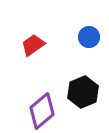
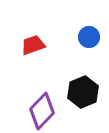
red trapezoid: rotated 15 degrees clockwise
purple diamond: rotated 6 degrees counterclockwise
